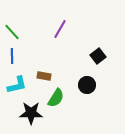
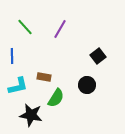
green line: moved 13 px right, 5 px up
brown rectangle: moved 1 px down
cyan L-shape: moved 1 px right, 1 px down
black star: moved 2 px down; rotated 10 degrees clockwise
